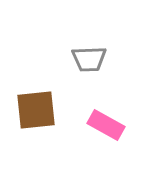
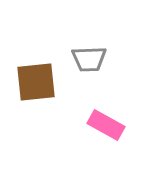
brown square: moved 28 px up
